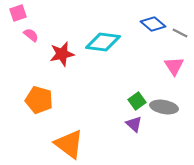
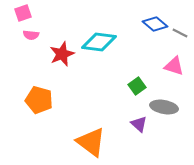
pink square: moved 5 px right
blue diamond: moved 2 px right
pink semicircle: rotated 147 degrees clockwise
cyan diamond: moved 4 px left
red star: rotated 10 degrees counterclockwise
pink triangle: rotated 40 degrees counterclockwise
green square: moved 15 px up
purple triangle: moved 5 px right
orange triangle: moved 22 px right, 2 px up
